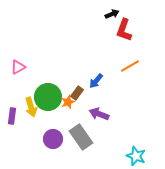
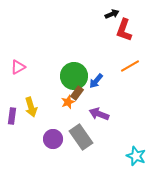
green circle: moved 26 px right, 21 px up
